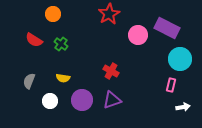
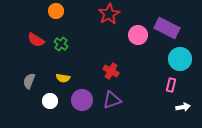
orange circle: moved 3 px right, 3 px up
red semicircle: moved 2 px right
